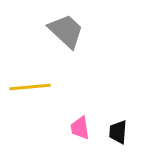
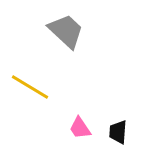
yellow line: rotated 36 degrees clockwise
pink trapezoid: rotated 25 degrees counterclockwise
